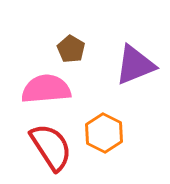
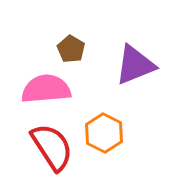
red semicircle: moved 1 px right
